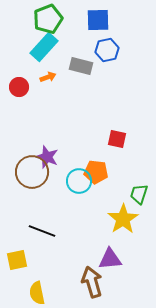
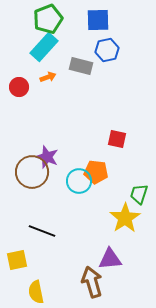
yellow star: moved 2 px right, 1 px up
yellow semicircle: moved 1 px left, 1 px up
